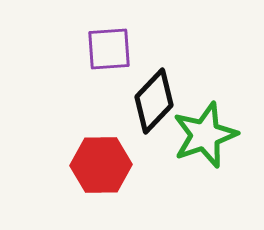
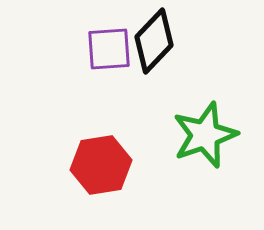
black diamond: moved 60 px up
red hexagon: rotated 8 degrees counterclockwise
